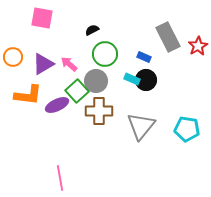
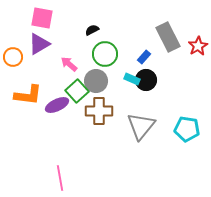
blue rectangle: rotated 72 degrees counterclockwise
purple triangle: moved 4 px left, 20 px up
